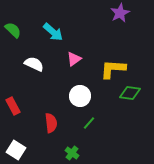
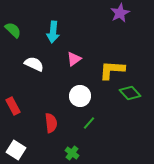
cyan arrow: rotated 55 degrees clockwise
yellow L-shape: moved 1 px left, 1 px down
green diamond: rotated 40 degrees clockwise
